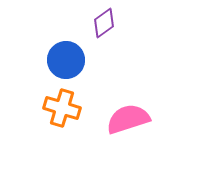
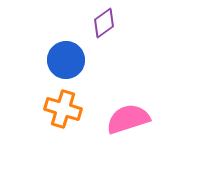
orange cross: moved 1 px right, 1 px down
